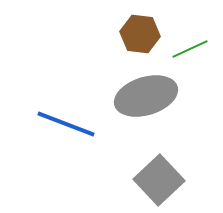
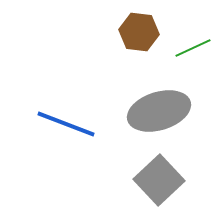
brown hexagon: moved 1 px left, 2 px up
green line: moved 3 px right, 1 px up
gray ellipse: moved 13 px right, 15 px down
